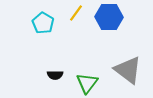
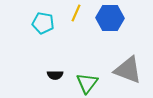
yellow line: rotated 12 degrees counterclockwise
blue hexagon: moved 1 px right, 1 px down
cyan pentagon: rotated 20 degrees counterclockwise
gray triangle: rotated 16 degrees counterclockwise
